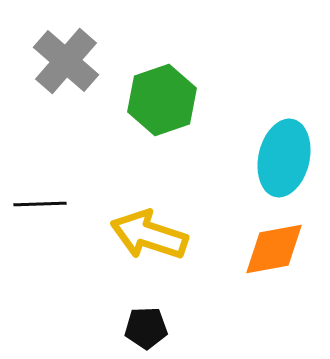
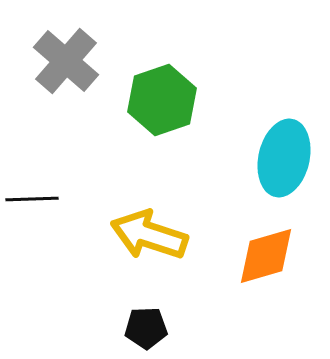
black line: moved 8 px left, 5 px up
orange diamond: moved 8 px left, 7 px down; rotated 6 degrees counterclockwise
